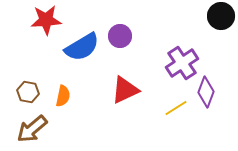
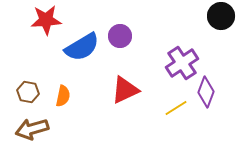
brown arrow: rotated 24 degrees clockwise
